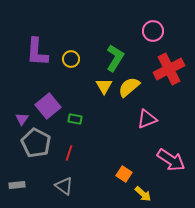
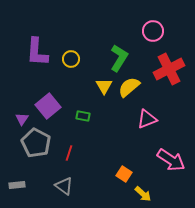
green L-shape: moved 4 px right
green rectangle: moved 8 px right, 3 px up
